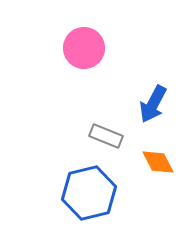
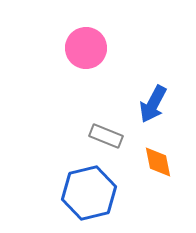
pink circle: moved 2 px right
orange diamond: rotated 16 degrees clockwise
